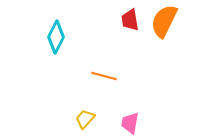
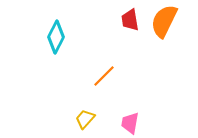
orange line: rotated 60 degrees counterclockwise
